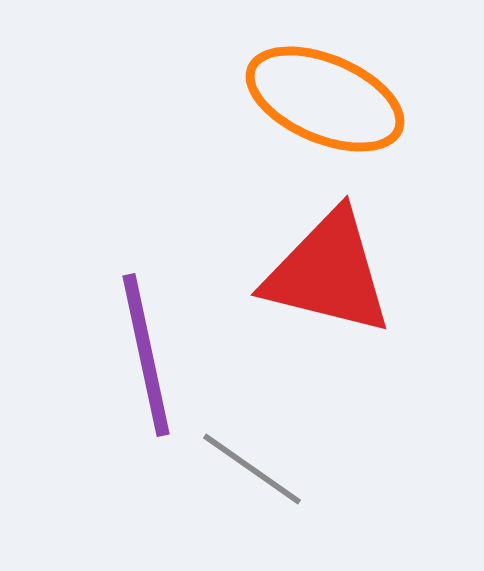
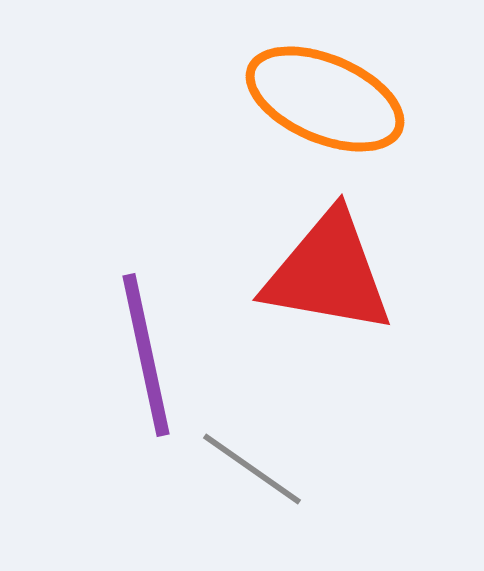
red triangle: rotated 4 degrees counterclockwise
